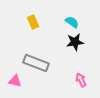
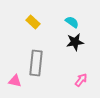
yellow rectangle: rotated 24 degrees counterclockwise
gray rectangle: rotated 75 degrees clockwise
pink arrow: rotated 64 degrees clockwise
